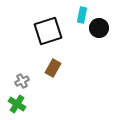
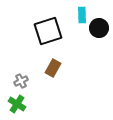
cyan rectangle: rotated 14 degrees counterclockwise
gray cross: moved 1 px left
